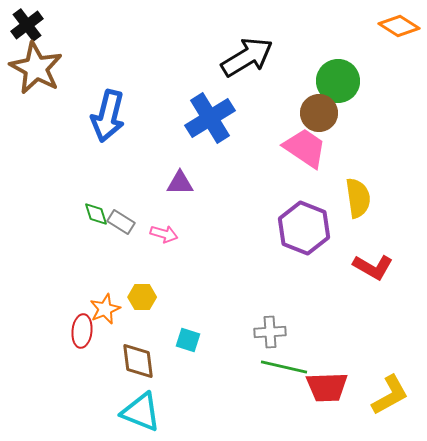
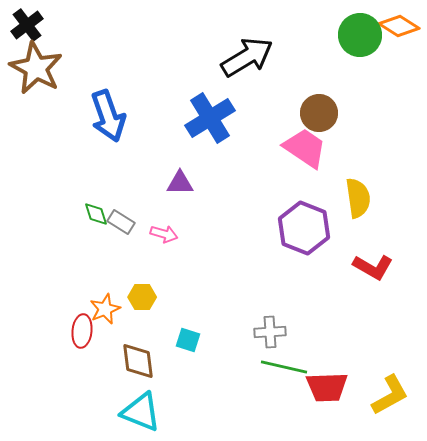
green circle: moved 22 px right, 46 px up
blue arrow: rotated 33 degrees counterclockwise
